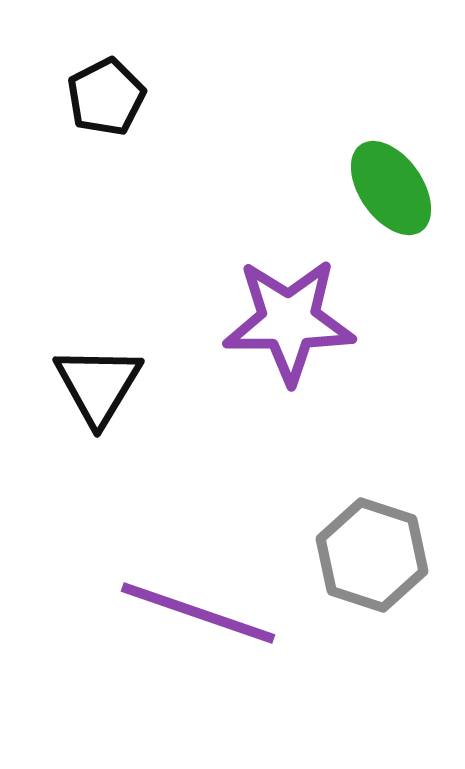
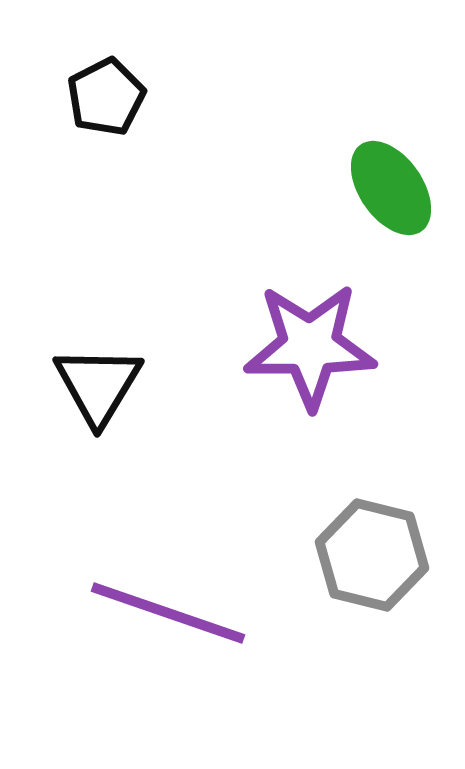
purple star: moved 21 px right, 25 px down
gray hexagon: rotated 4 degrees counterclockwise
purple line: moved 30 px left
